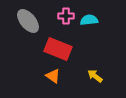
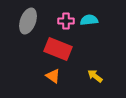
pink cross: moved 5 px down
gray ellipse: rotated 60 degrees clockwise
